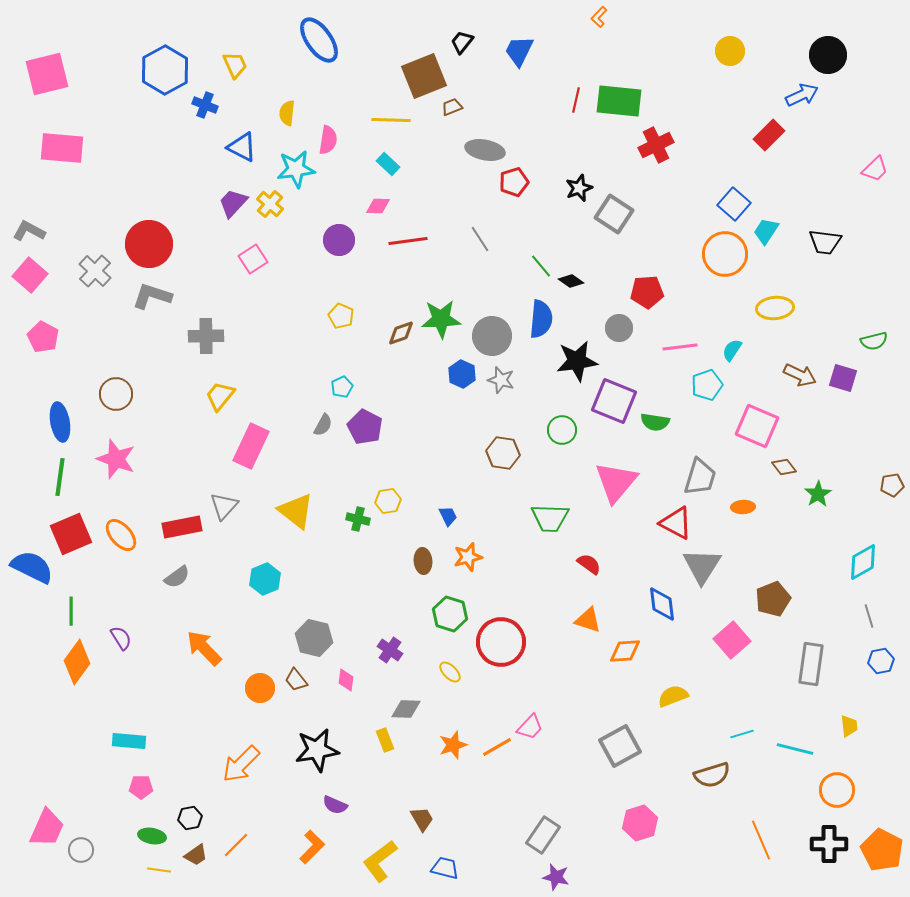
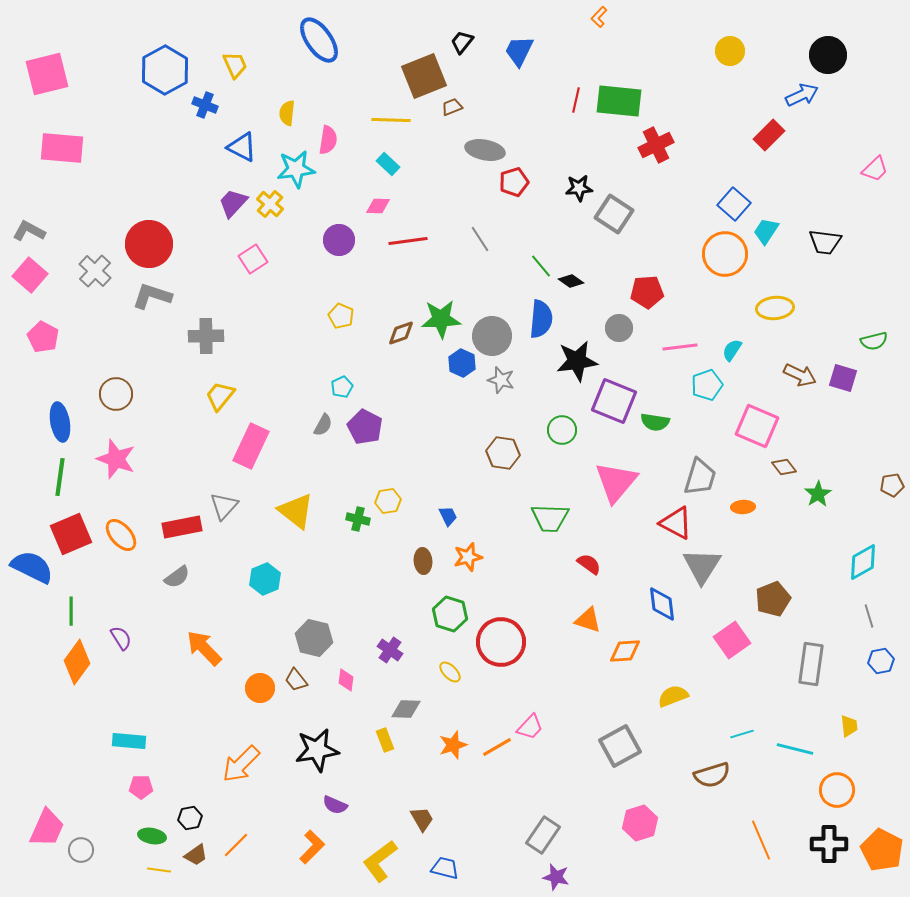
black star at (579, 188): rotated 16 degrees clockwise
blue hexagon at (462, 374): moved 11 px up
pink square at (732, 640): rotated 6 degrees clockwise
